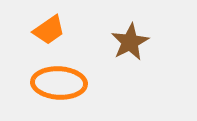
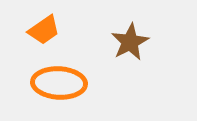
orange trapezoid: moved 5 px left
